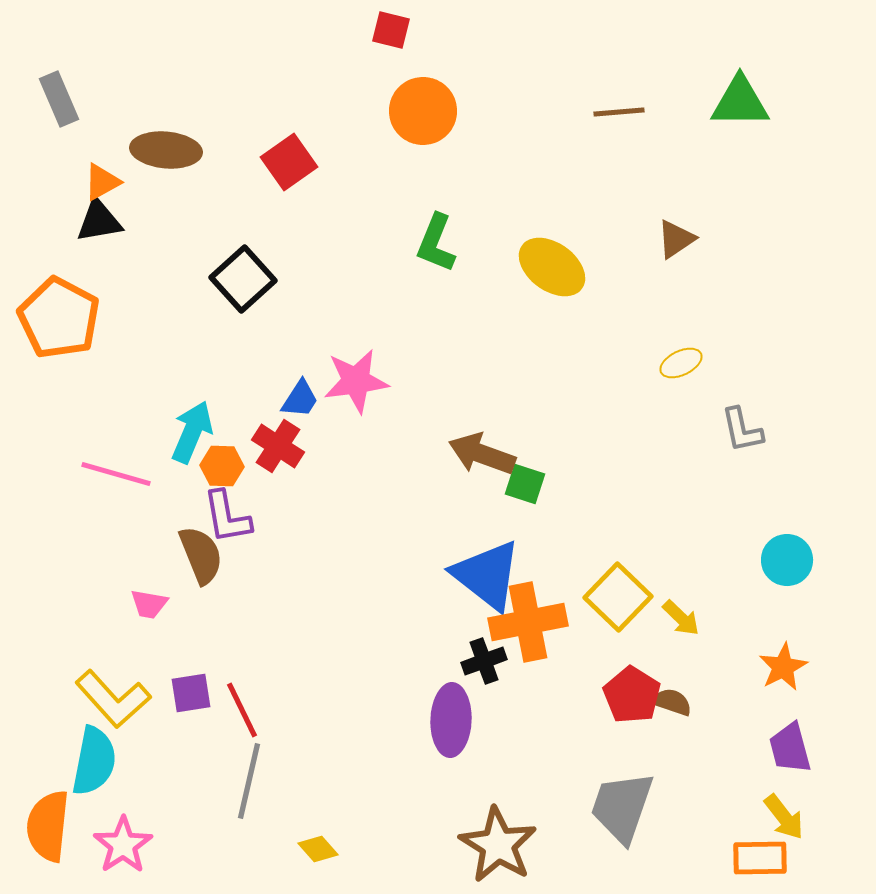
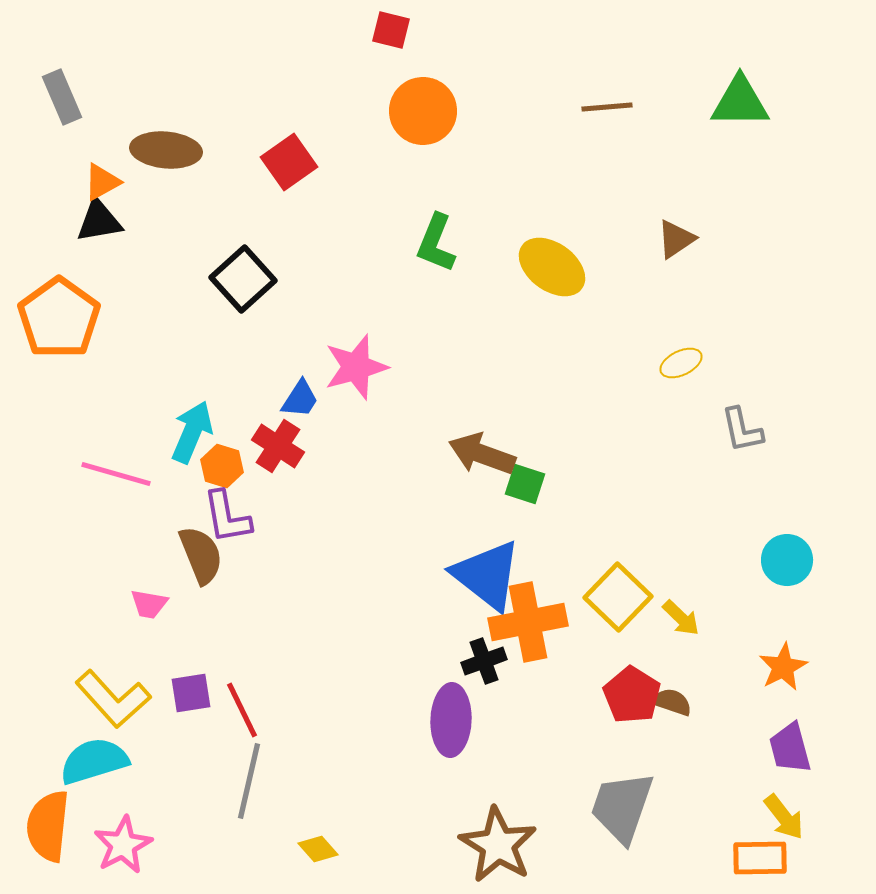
gray rectangle at (59, 99): moved 3 px right, 2 px up
brown line at (619, 112): moved 12 px left, 5 px up
orange pentagon at (59, 318): rotated 8 degrees clockwise
pink star at (356, 381): moved 14 px up; rotated 8 degrees counterclockwise
orange hexagon at (222, 466): rotated 15 degrees clockwise
cyan semicircle at (94, 761): rotated 118 degrees counterclockwise
pink star at (123, 845): rotated 6 degrees clockwise
